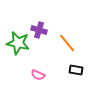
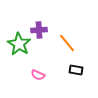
purple cross: rotated 21 degrees counterclockwise
green star: moved 1 px right, 1 px down; rotated 20 degrees clockwise
